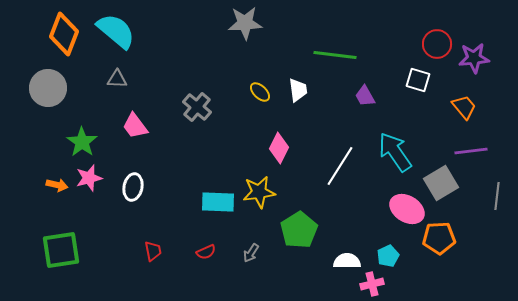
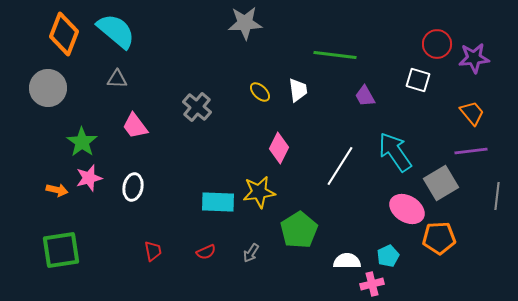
orange trapezoid: moved 8 px right, 6 px down
orange arrow: moved 5 px down
